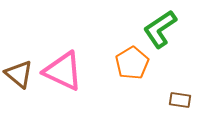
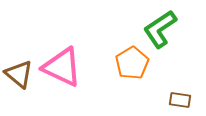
pink triangle: moved 1 px left, 4 px up
